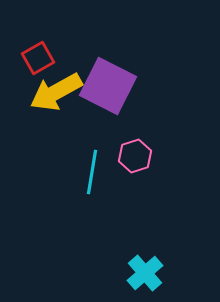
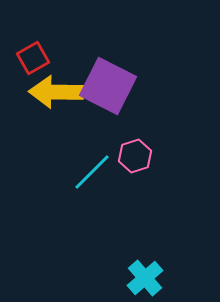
red square: moved 5 px left
yellow arrow: rotated 30 degrees clockwise
cyan line: rotated 36 degrees clockwise
cyan cross: moved 5 px down
